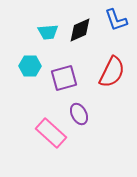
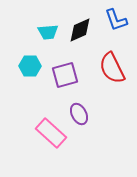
red semicircle: moved 4 px up; rotated 128 degrees clockwise
purple square: moved 1 px right, 3 px up
